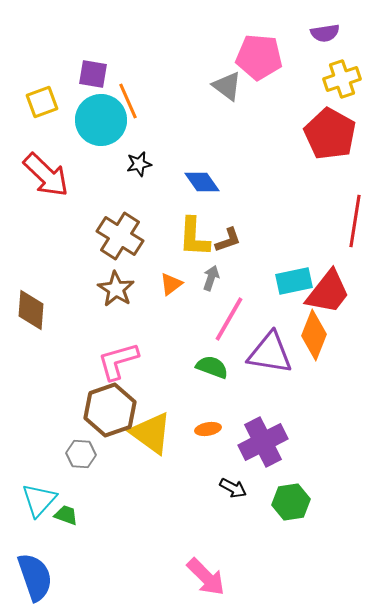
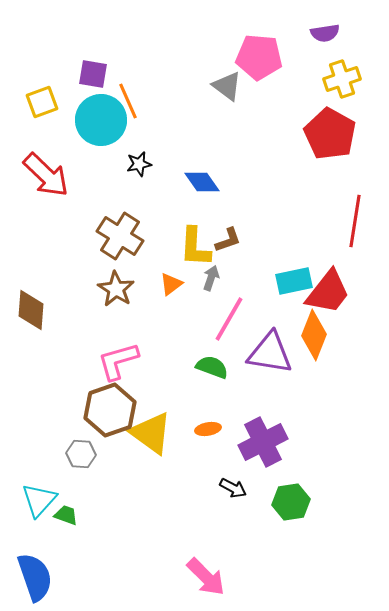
yellow L-shape: moved 1 px right, 10 px down
